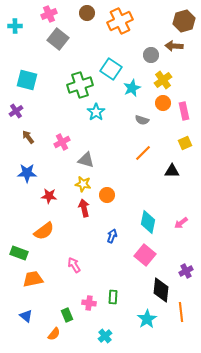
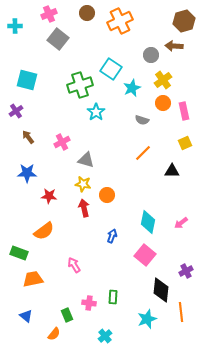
cyan star at (147, 319): rotated 12 degrees clockwise
